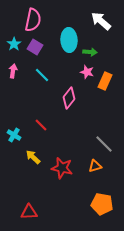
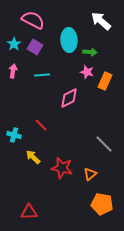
pink semicircle: rotated 75 degrees counterclockwise
cyan line: rotated 49 degrees counterclockwise
pink diamond: rotated 25 degrees clockwise
cyan cross: rotated 16 degrees counterclockwise
orange triangle: moved 5 px left, 8 px down; rotated 24 degrees counterclockwise
